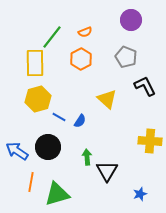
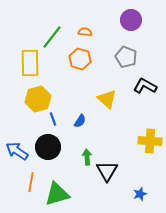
orange semicircle: rotated 152 degrees counterclockwise
orange hexagon: moved 1 px left; rotated 15 degrees counterclockwise
yellow rectangle: moved 5 px left
black L-shape: rotated 35 degrees counterclockwise
blue line: moved 6 px left, 2 px down; rotated 40 degrees clockwise
